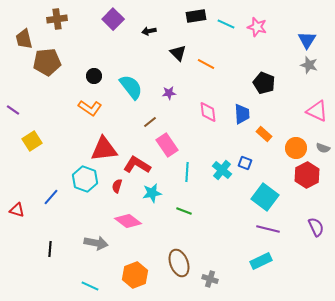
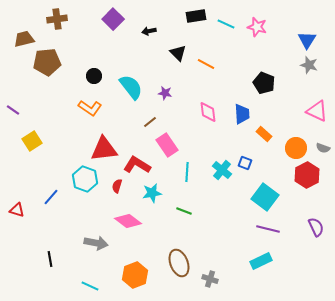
brown trapezoid at (24, 39): rotated 90 degrees clockwise
purple star at (169, 93): moved 4 px left; rotated 16 degrees clockwise
black line at (50, 249): moved 10 px down; rotated 14 degrees counterclockwise
